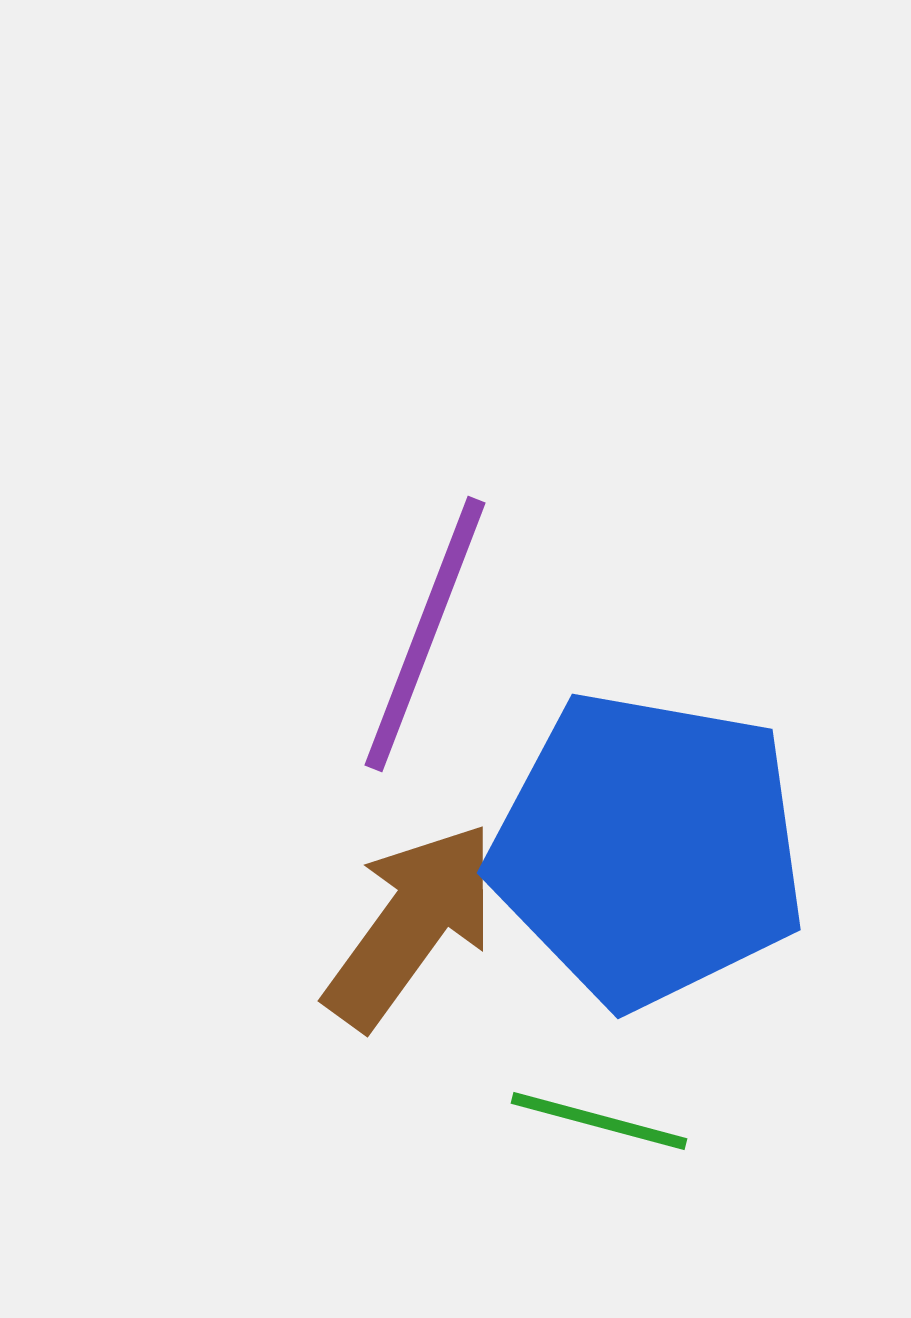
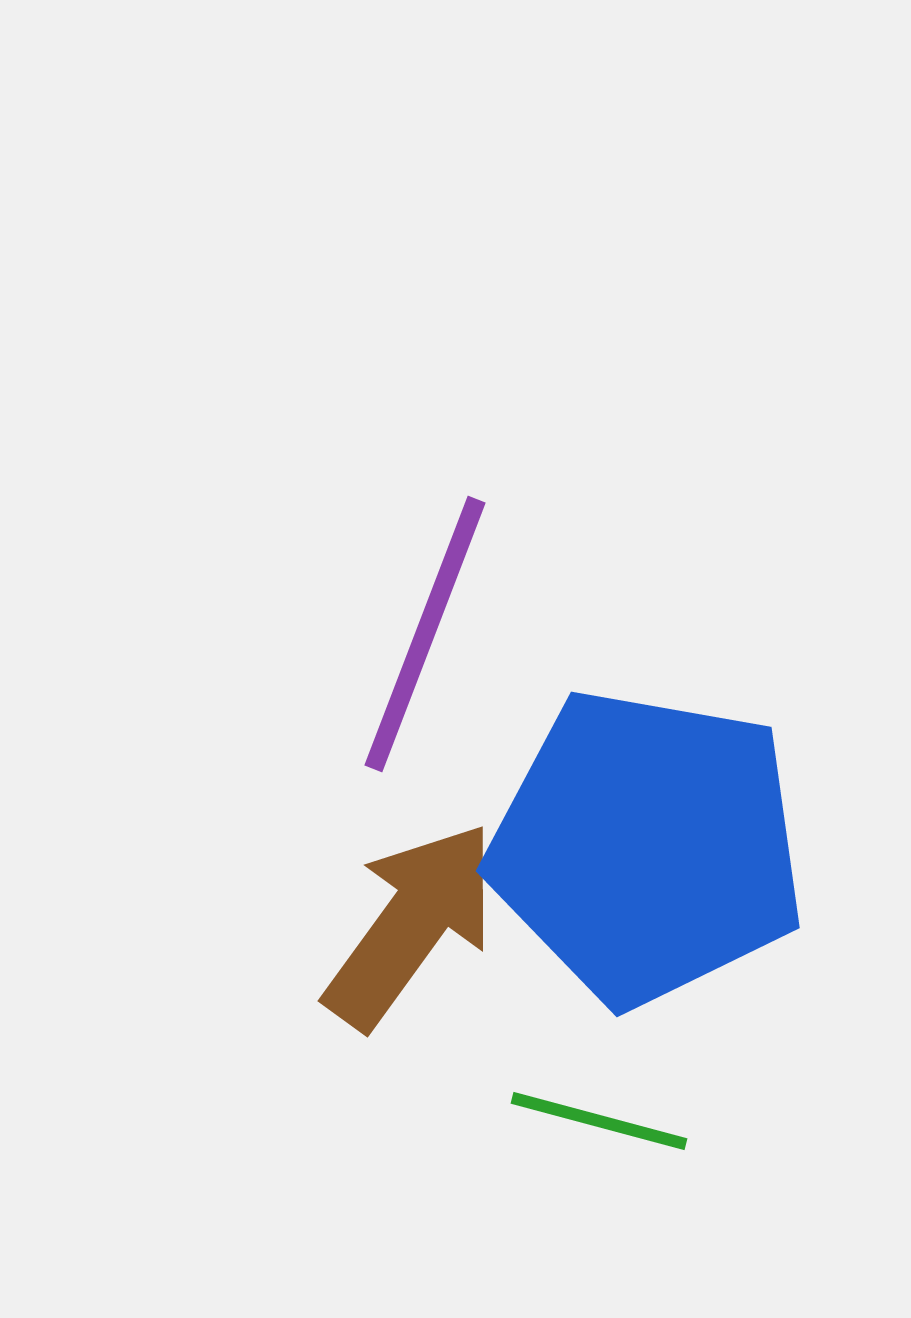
blue pentagon: moved 1 px left, 2 px up
